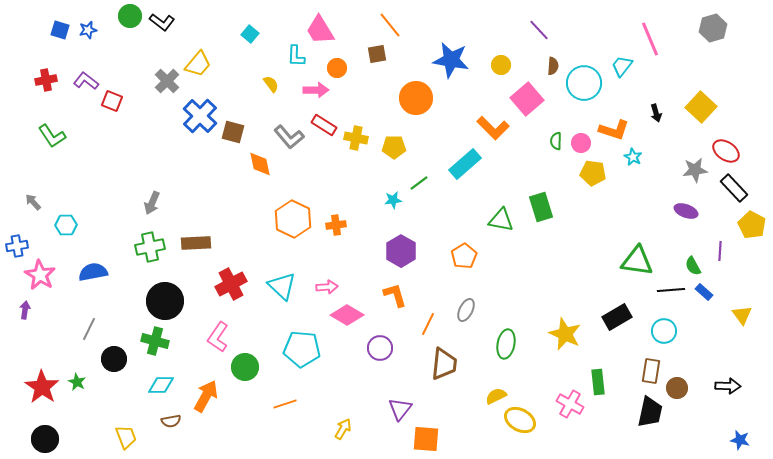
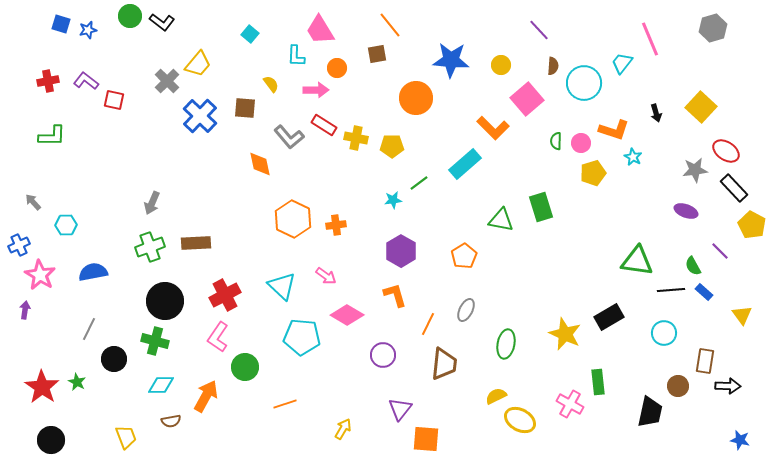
blue square at (60, 30): moved 1 px right, 6 px up
blue star at (451, 60): rotated 6 degrees counterclockwise
cyan trapezoid at (622, 66): moved 3 px up
red cross at (46, 80): moved 2 px right, 1 px down
red square at (112, 101): moved 2 px right, 1 px up; rotated 10 degrees counterclockwise
brown square at (233, 132): moved 12 px right, 24 px up; rotated 10 degrees counterclockwise
green L-shape at (52, 136): rotated 56 degrees counterclockwise
yellow pentagon at (394, 147): moved 2 px left, 1 px up
yellow pentagon at (593, 173): rotated 25 degrees counterclockwise
blue cross at (17, 246): moved 2 px right, 1 px up; rotated 15 degrees counterclockwise
green cross at (150, 247): rotated 8 degrees counterclockwise
purple line at (720, 251): rotated 48 degrees counterclockwise
red cross at (231, 284): moved 6 px left, 11 px down
pink arrow at (327, 287): moved 1 px left, 11 px up; rotated 40 degrees clockwise
black rectangle at (617, 317): moved 8 px left
cyan circle at (664, 331): moved 2 px down
purple circle at (380, 348): moved 3 px right, 7 px down
cyan pentagon at (302, 349): moved 12 px up
brown rectangle at (651, 371): moved 54 px right, 10 px up
brown circle at (677, 388): moved 1 px right, 2 px up
black circle at (45, 439): moved 6 px right, 1 px down
